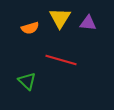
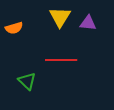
yellow triangle: moved 1 px up
orange semicircle: moved 16 px left
red line: rotated 16 degrees counterclockwise
